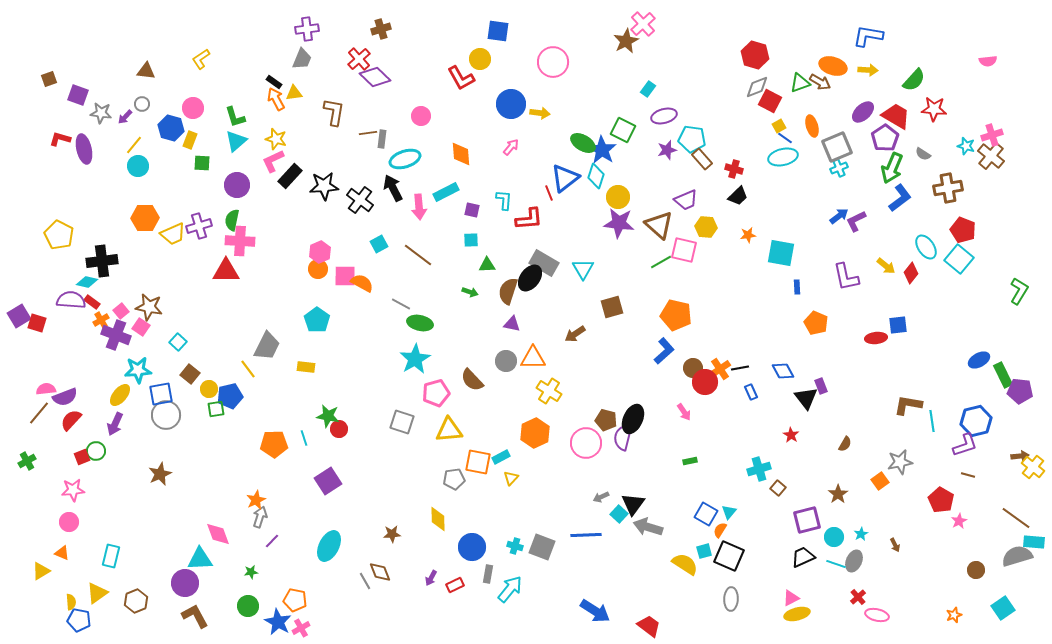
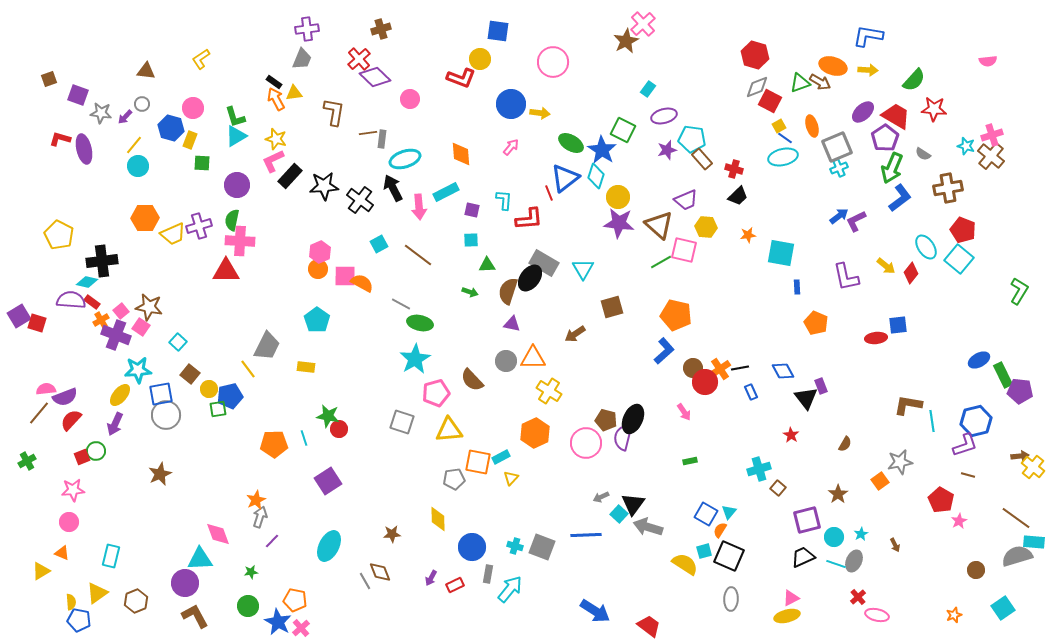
red L-shape at (461, 78): rotated 40 degrees counterclockwise
pink circle at (421, 116): moved 11 px left, 17 px up
cyan triangle at (236, 141): moved 5 px up; rotated 10 degrees clockwise
green ellipse at (583, 143): moved 12 px left
green square at (216, 409): moved 2 px right
yellow ellipse at (797, 614): moved 10 px left, 2 px down
pink cross at (301, 628): rotated 12 degrees counterclockwise
